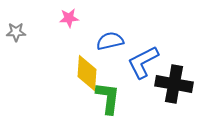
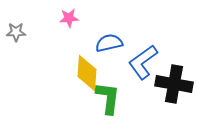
blue semicircle: moved 1 px left, 2 px down
blue L-shape: rotated 9 degrees counterclockwise
